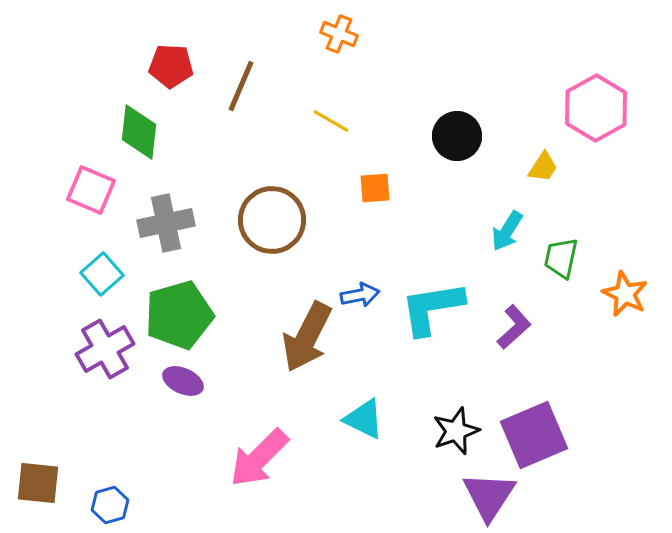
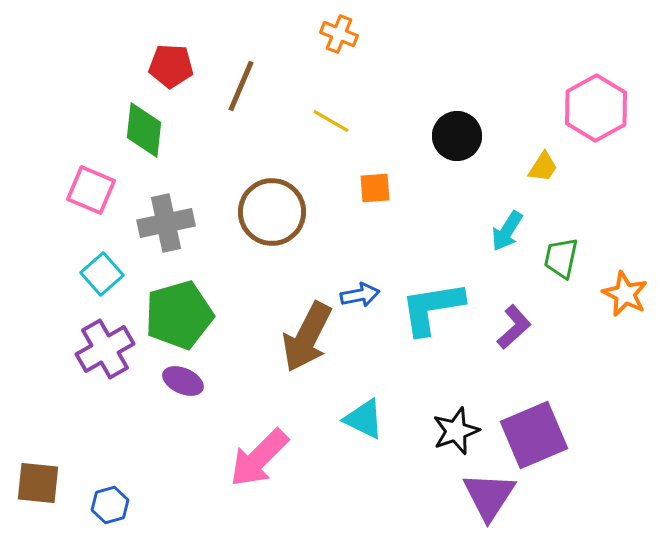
green diamond: moved 5 px right, 2 px up
brown circle: moved 8 px up
